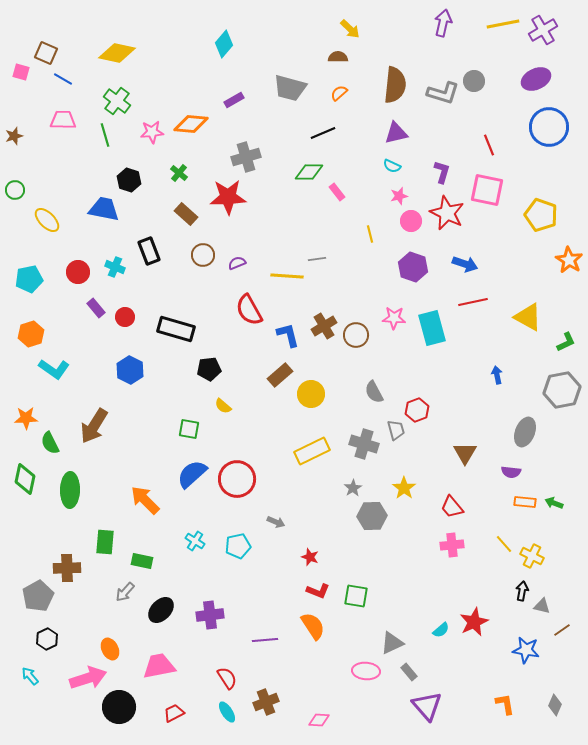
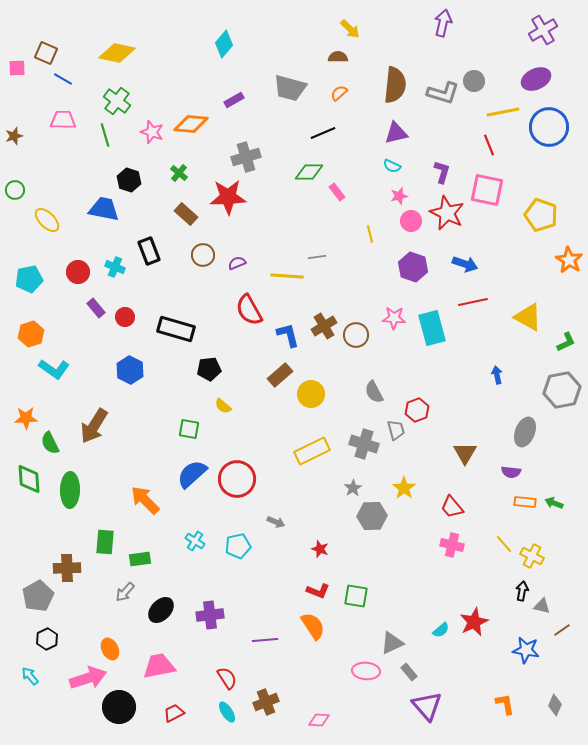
yellow line at (503, 24): moved 88 px down
pink square at (21, 72): moved 4 px left, 4 px up; rotated 18 degrees counterclockwise
pink star at (152, 132): rotated 25 degrees clockwise
gray line at (317, 259): moved 2 px up
green diamond at (25, 479): moved 4 px right; rotated 16 degrees counterclockwise
pink cross at (452, 545): rotated 20 degrees clockwise
red star at (310, 557): moved 10 px right, 8 px up
green rectangle at (142, 561): moved 2 px left, 2 px up; rotated 20 degrees counterclockwise
